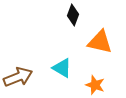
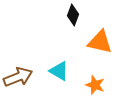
cyan triangle: moved 3 px left, 3 px down
